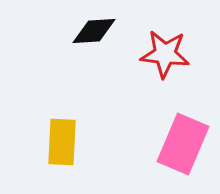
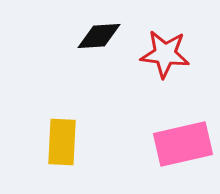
black diamond: moved 5 px right, 5 px down
pink rectangle: rotated 54 degrees clockwise
